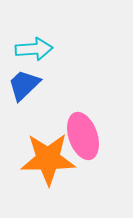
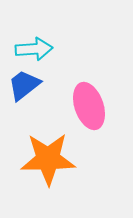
blue trapezoid: rotated 6 degrees clockwise
pink ellipse: moved 6 px right, 30 px up
